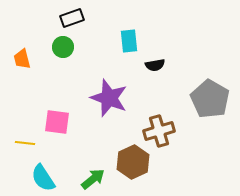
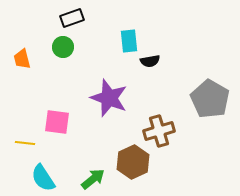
black semicircle: moved 5 px left, 4 px up
